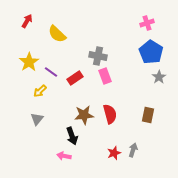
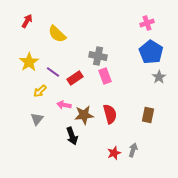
purple line: moved 2 px right
pink arrow: moved 51 px up
